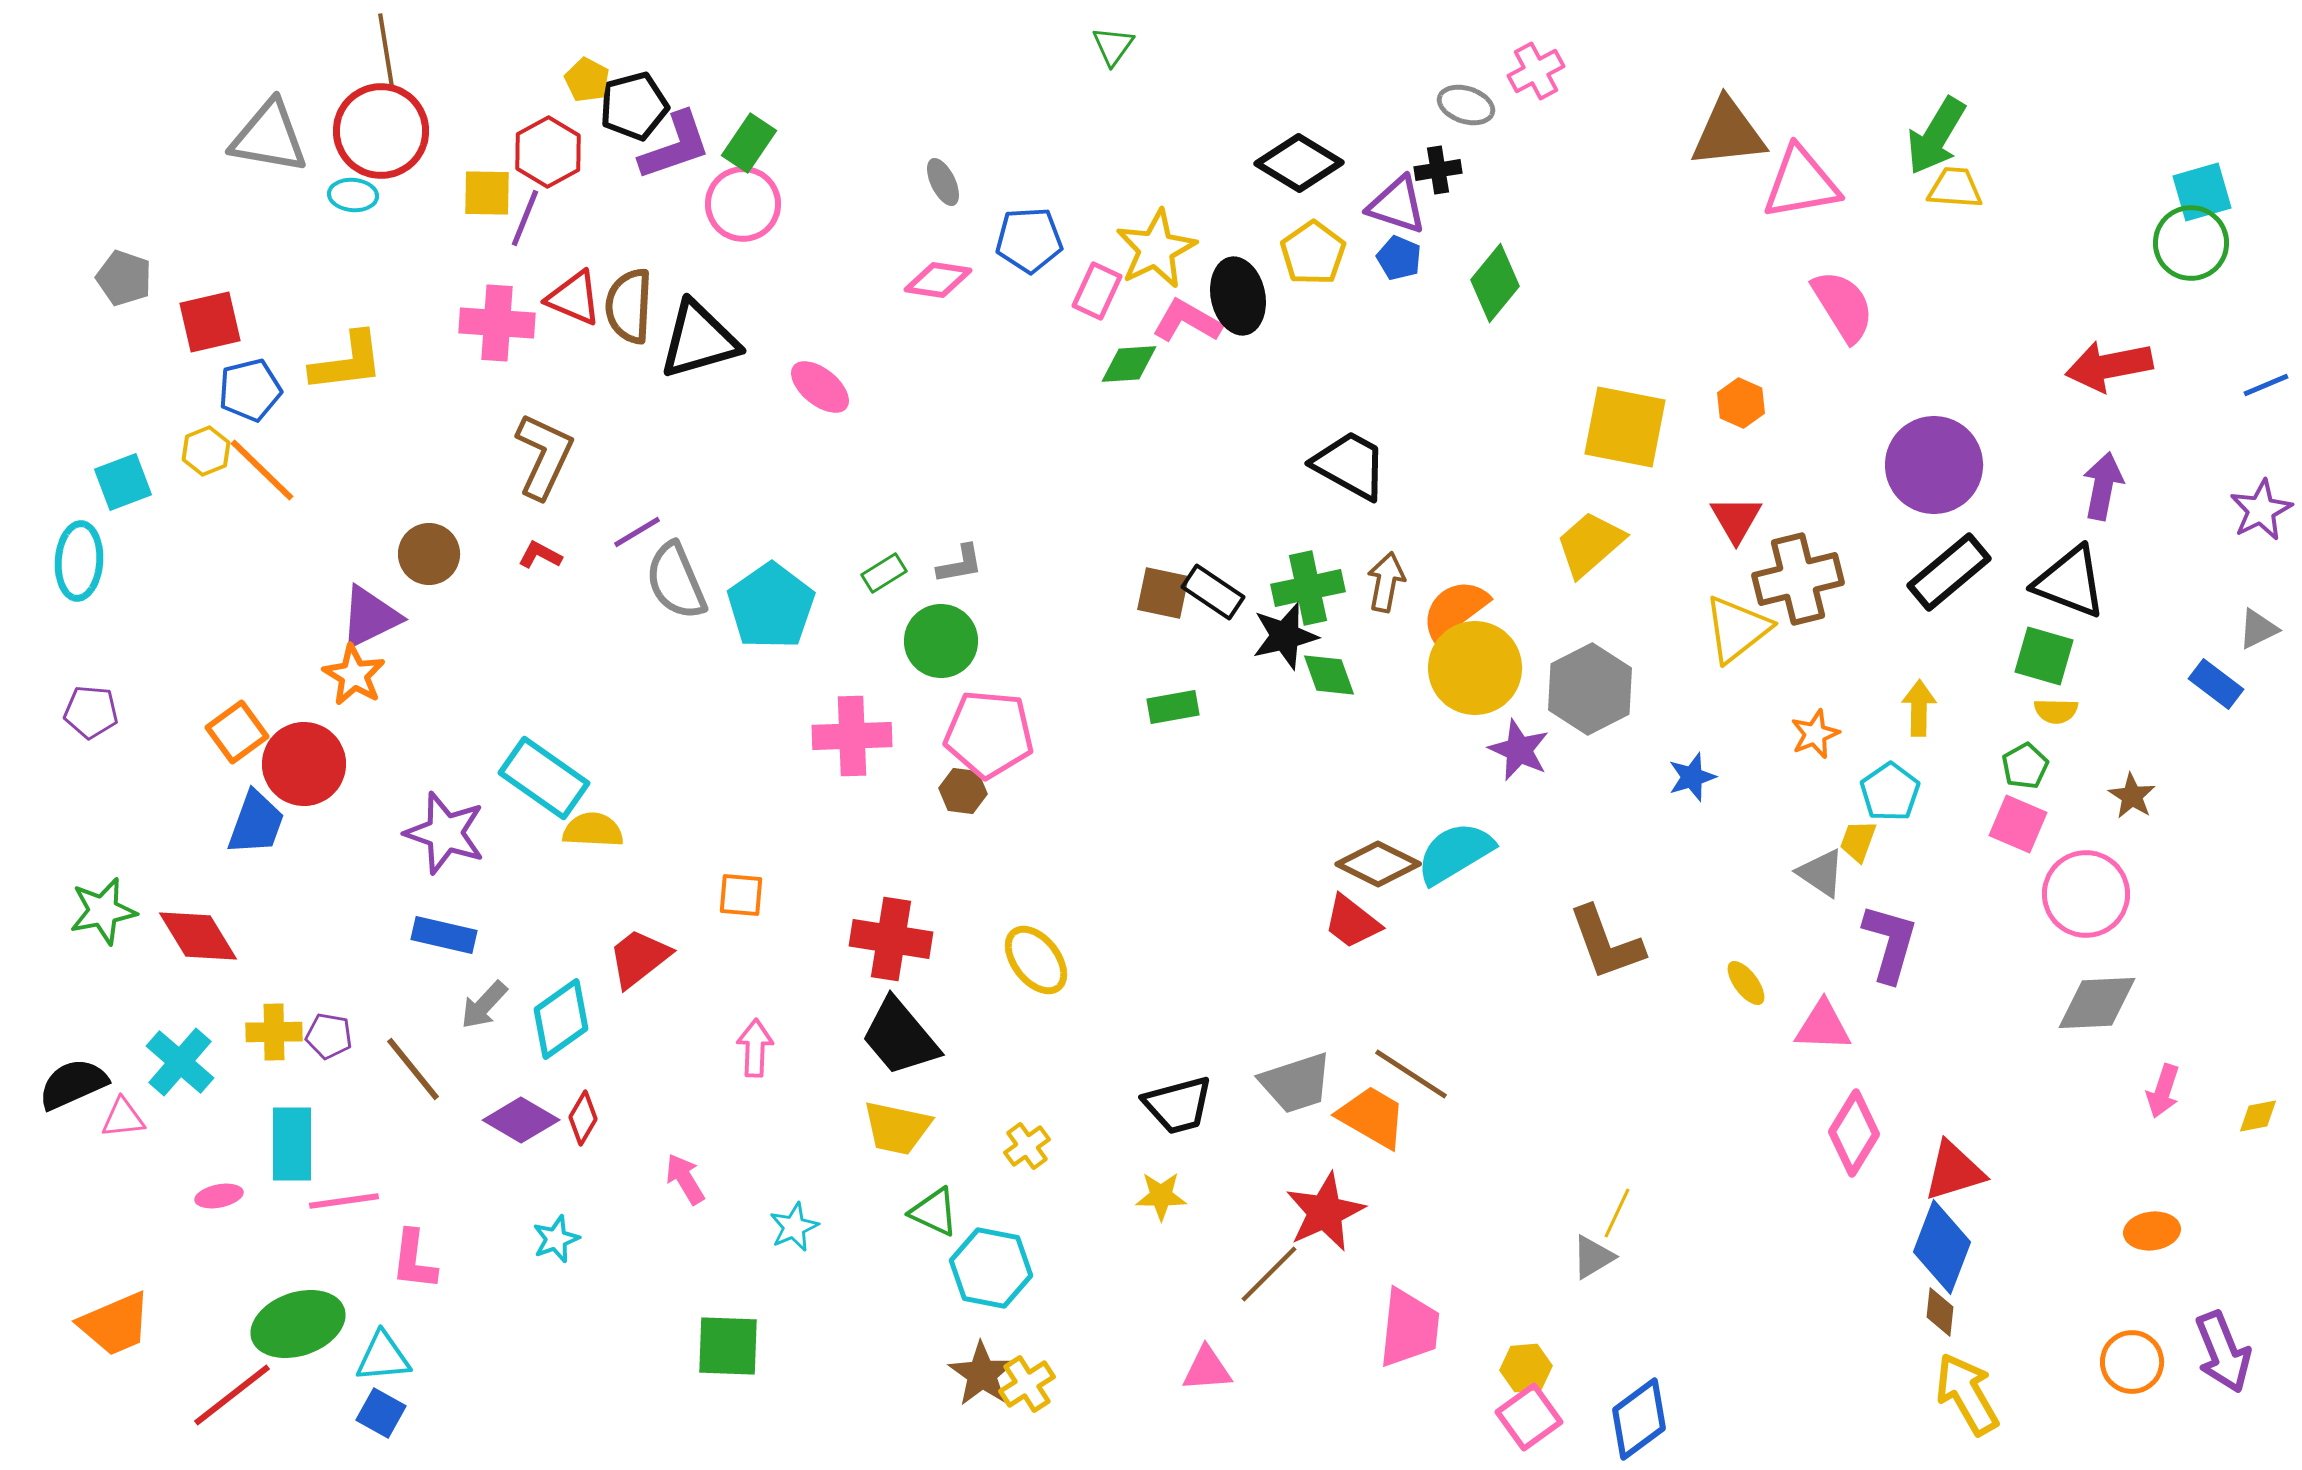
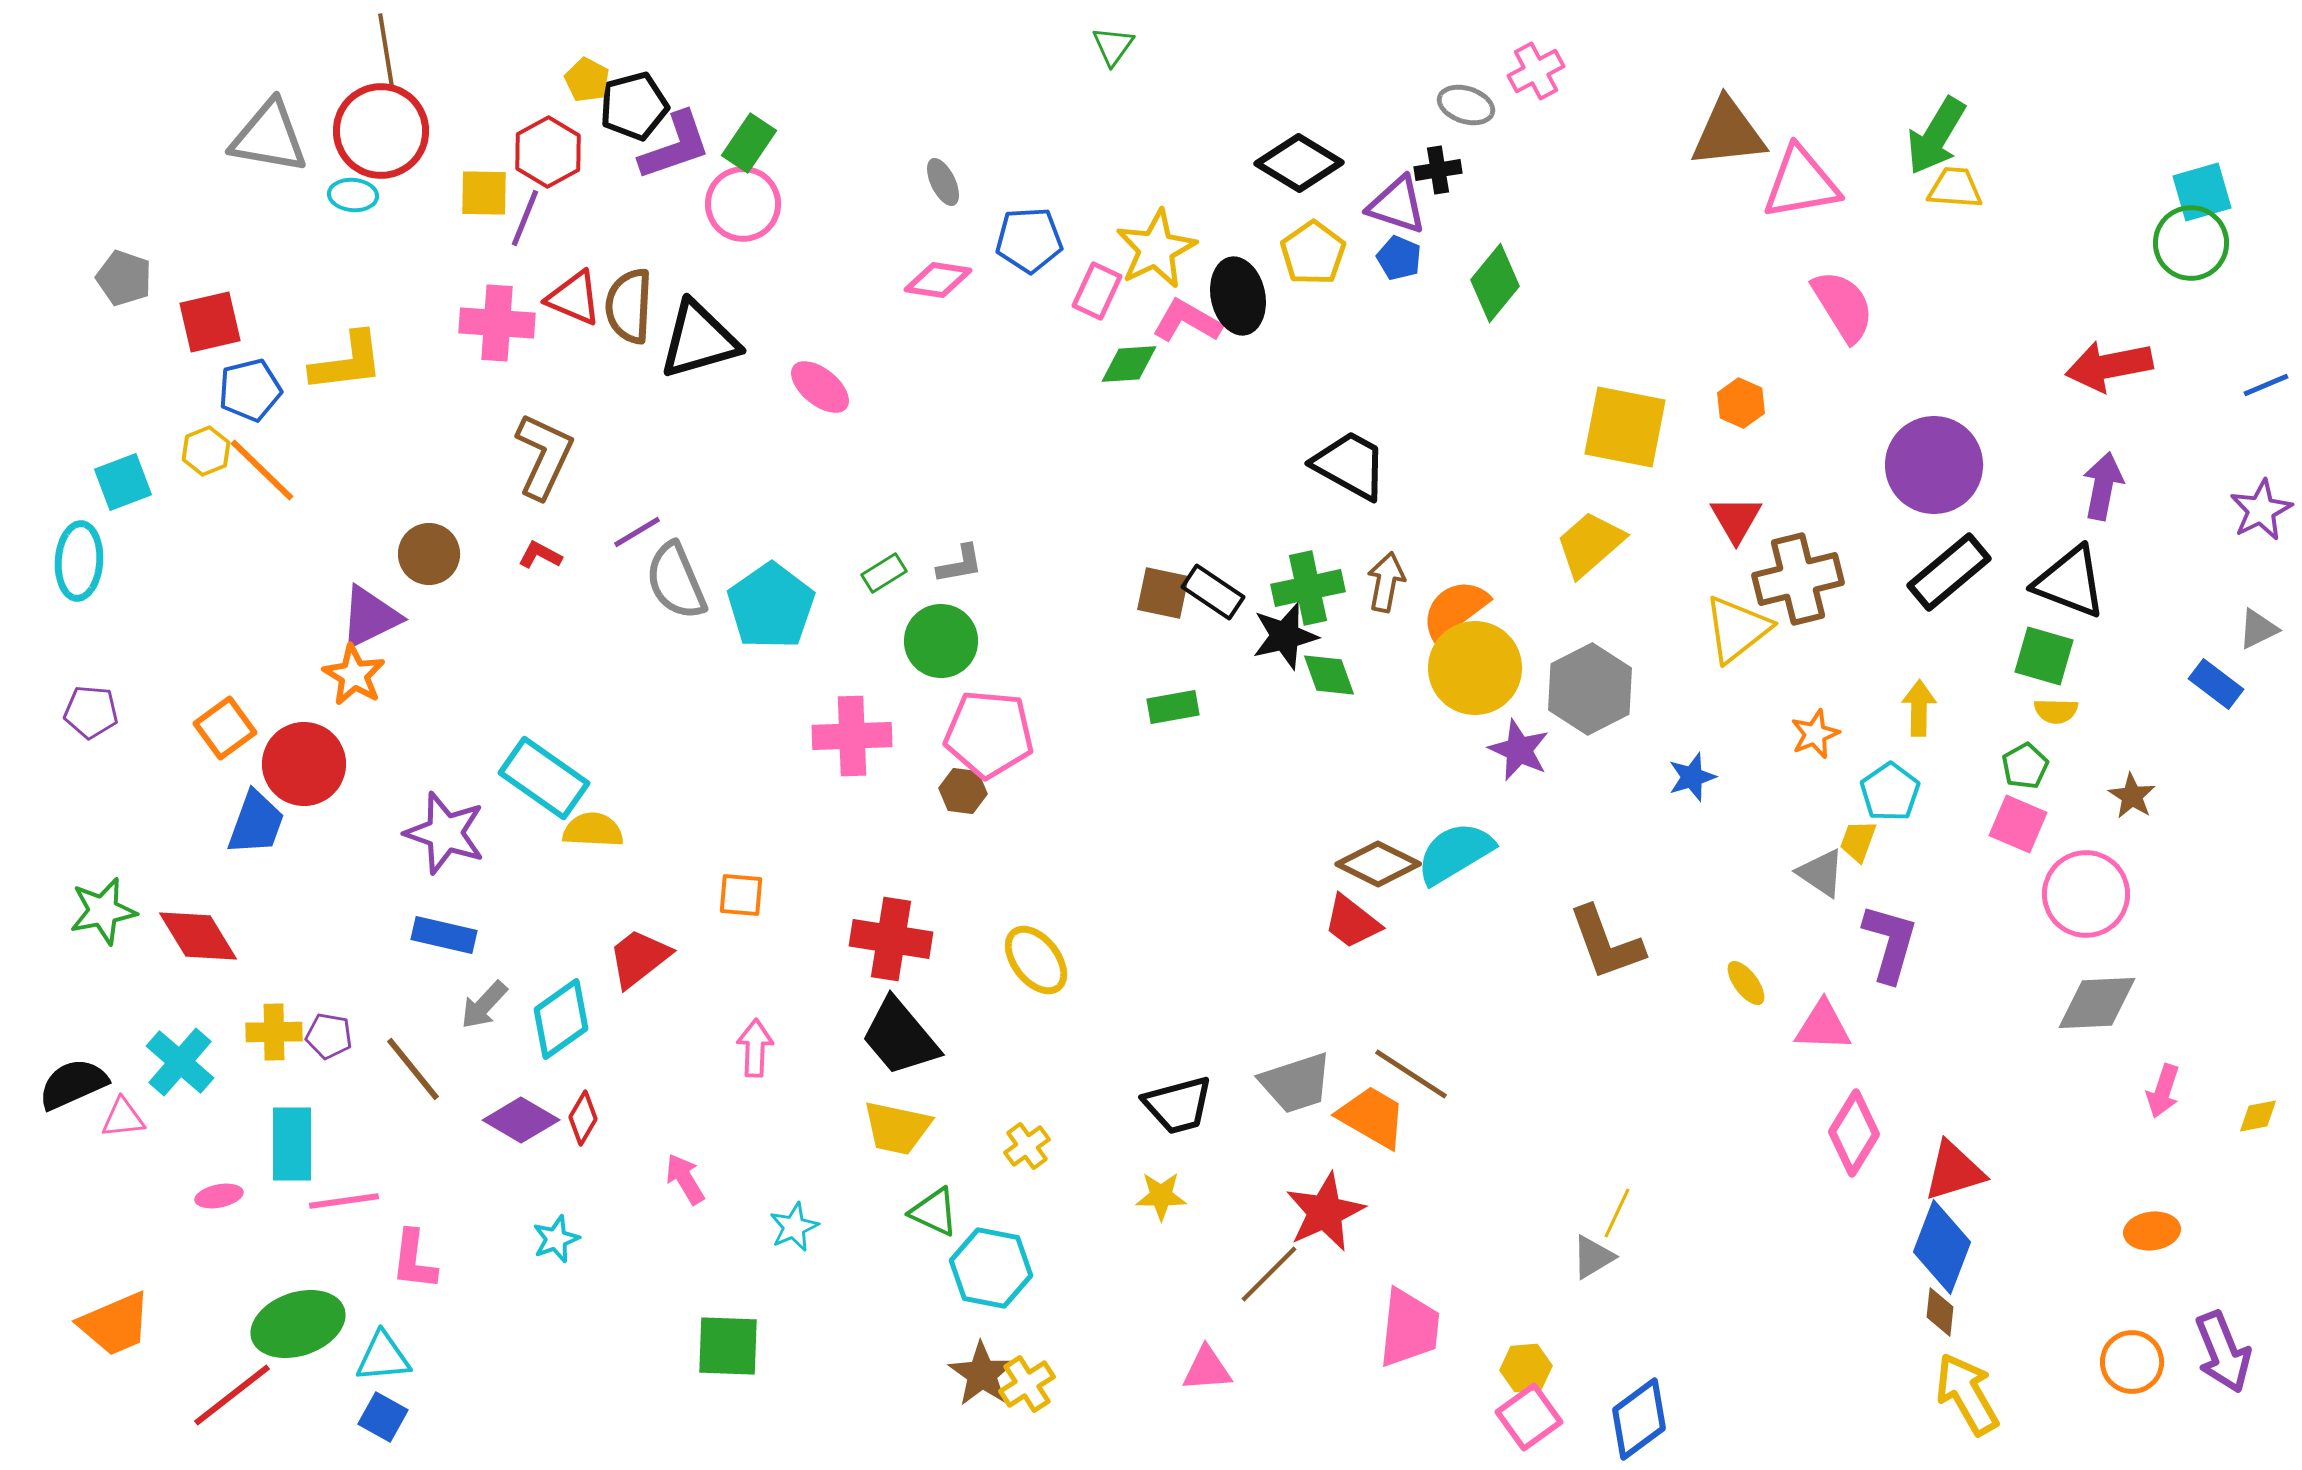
yellow square at (487, 193): moved 3 px left
orange square at (237, 732): moved 12 px left, 4 px up
blue square at (381, 1413): moved 2 px right, 4 px down
